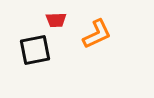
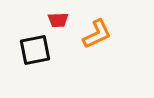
red trapezoid: moved 2 px right
